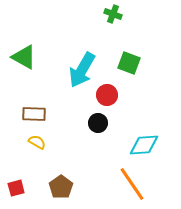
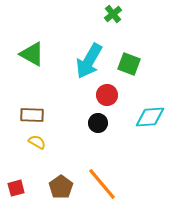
green cross: rotated 30 degrees clockwise
green triangle: moved 8 px right, 3 px up
green square: moved 1 px down
cyan arrow: moved 7 px right, 9 px up
brown rectangle: moved 2 px left, 1 px down
cyan diamond: moved 6 px right, 28 px up
orange line: moved 30 px left; rotated 6 degrees counterclockwise
